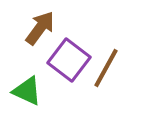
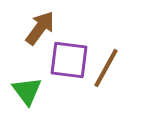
purple square: rotated 30 degrees counterclockwise
green triangle: rotated 28 degrees clockwise
